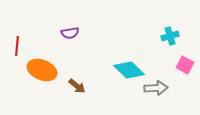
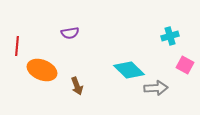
brown arrow: rotated 30 degrees clockwise
